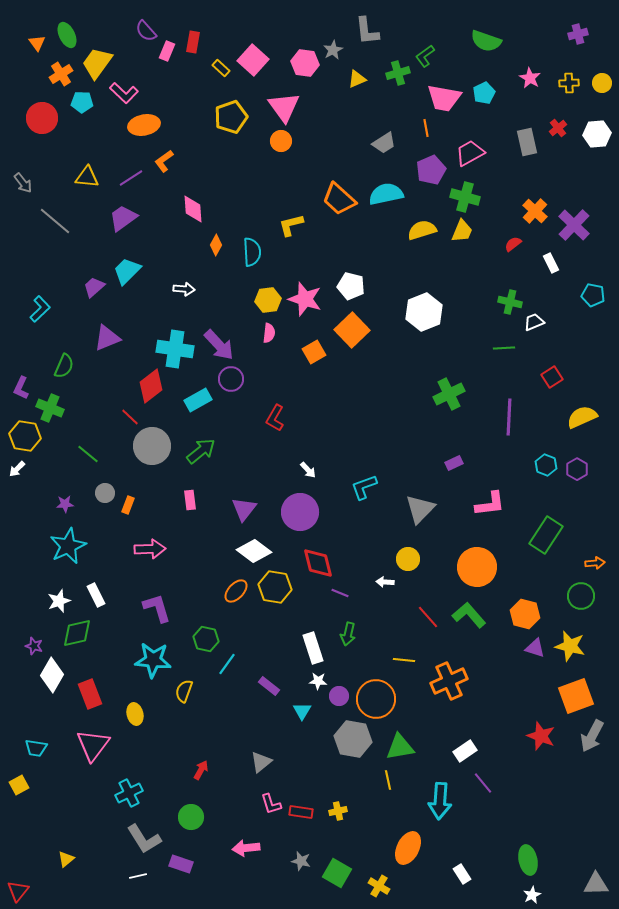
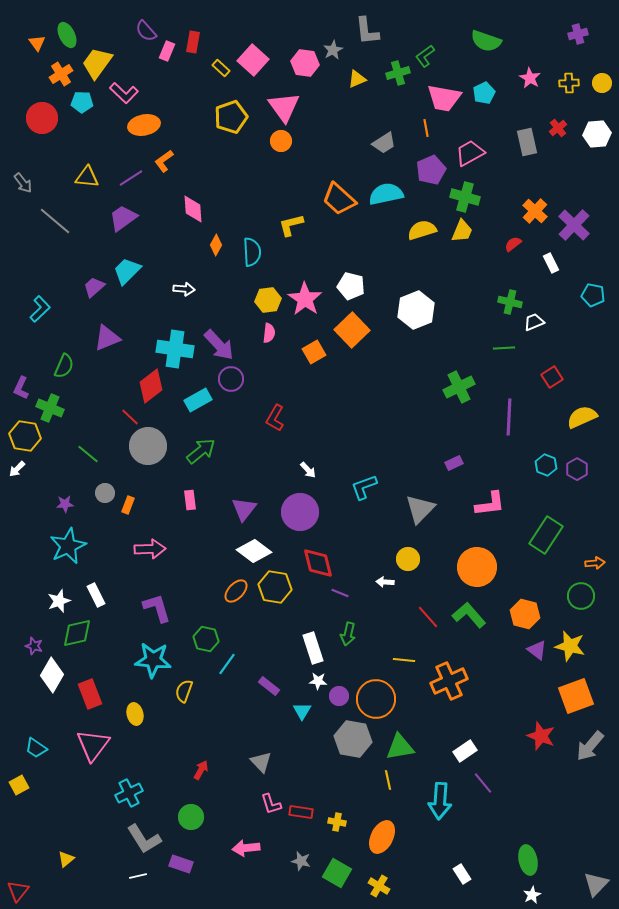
pink star at (305, 299): rotated 16 degrees clockwise
white hexagon at (424, 312): moved 8 px left, 2 px up
green cross at (449, 394): moved 10 px right, 7 px up
gray circle at (152, 446): moved 4 px left
purple triangle at (535, 648): moved 2 px right, 2 px down; rotated 20 degrees clockwise
gray arrow at (592, 736): moved 2 px left, 10 px down; rotated 12 degrees clockwise
cyan trapezoid at (36, 748): rotated 25 degrees clockwise
gray triangle at (261, 762): rotated 35 degrees counterclockwise
yellow cross at (338, 811): moved 1 px left, 11 px down; rotated 24 degrees clockwise
orange ellipse at (408, 848): moved 26 px left, 11 px up
gray triangle at (596, 884): rotated 44 degrees counterclockwise
